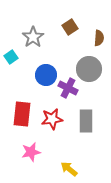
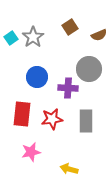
brown semicircle: moved 3 px up; rotated 63 degrees clockwise
cyan square: moved 19 px up
blue circle: moved 9 px left, 2 px down
purple cross: rotated 24 degrees counterclockwise
yellow arrow: rotated 24 degrees counterclockwise
